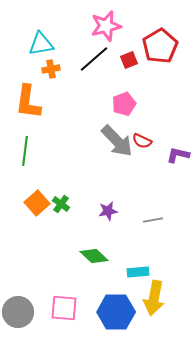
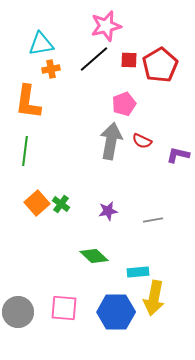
red pentagon: moved 19 px down
red square: rotated 24 degrees clockwise
gray arrow: moved 6 px left; rotated 126 degrees counterclockwise
